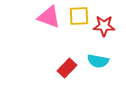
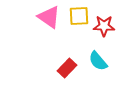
pink triangle: rotated 15 degrees clockwise
cyan semicircle: rotated 40 degrees clockwise
